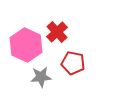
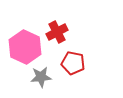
red cross: rotated 15 degrees clockwise
pink hexagon: moved 1 px left, 2 px down
